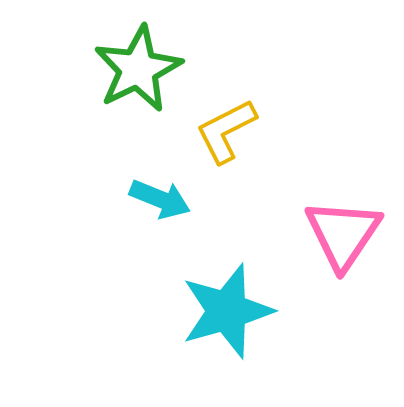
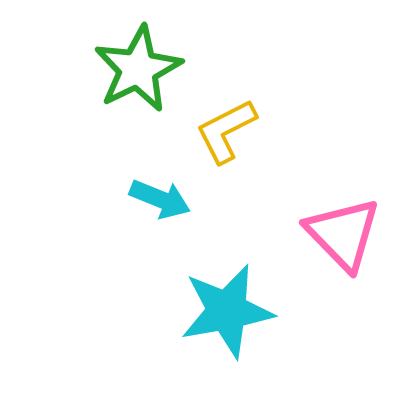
pink triangle: rotated 18 degrees counterclockwise
cyan star: rotated 6 degrees clockwise
